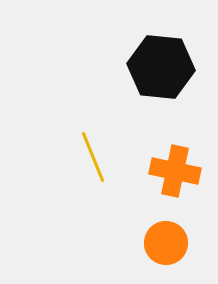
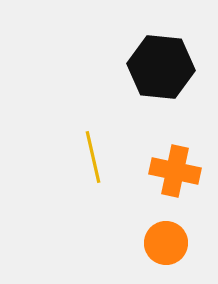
yellow line: rotated 9 degrees clockwise
